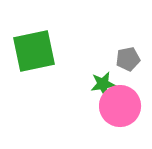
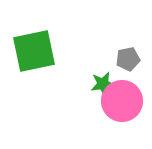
pink circle: moved 2 px right, 5 px up
